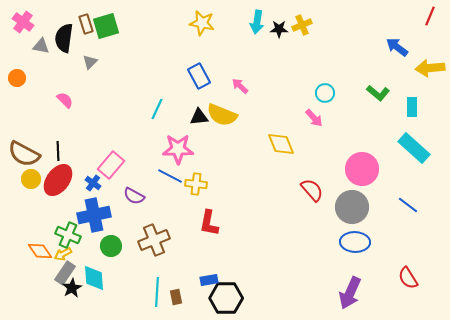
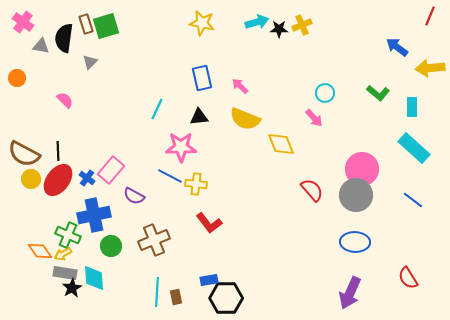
cyan arrow at (257, 22): rotated 115 degrees counterclockwise
blue rectangle at (199, 76): moved 3 px right, 2 px down; rotated 15 degrees clockwise
yellow semicircle at (222, 115): moved 23 px right, 4 px down
pink star at (178, 149): moved 3 px right, 2 px up
pink rectangle at (111, 165): moved 5 px down
blue cross at (93, 183): moved 6 px left, 5 px up
blue line at (408, 205): moved 5 px right, 5 px up
gray circle at (352, 207): moved 4 px right, 12 px up
red L-shape at (209, 223): rotated 48 degrees counterclockwise
gray rectangle at (65, 273): rotated 65 degrees clockwise
